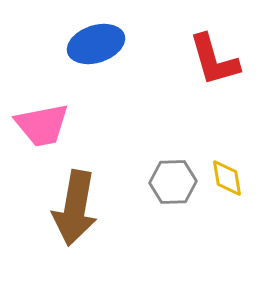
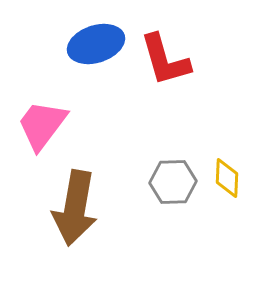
red L-shape: moved 49 px left
pink trapezoid: rotated 138 degrees clockwise
yellow diamond: rotated 12 degrees clockwise
